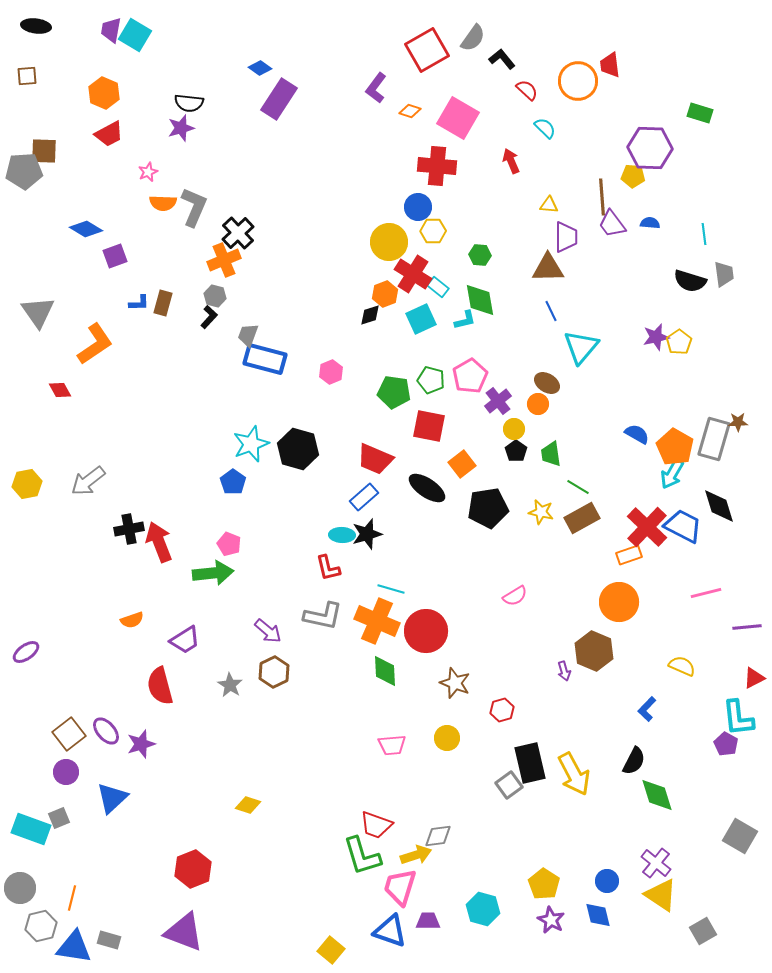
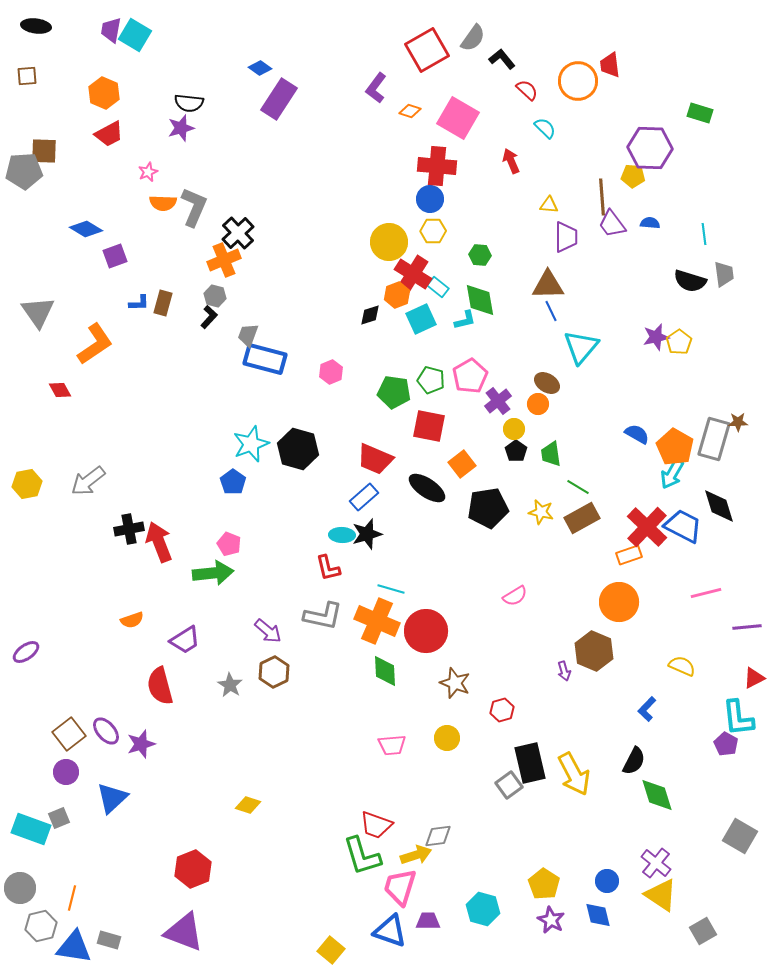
blue circle at (418, 207): moved 12 px right, 8 px up
brown triangle at (548, 268): moved 17 px down
orange hexagon at (385, 294): moved 12 px right, 1 px down
